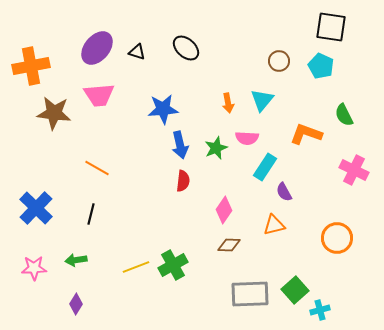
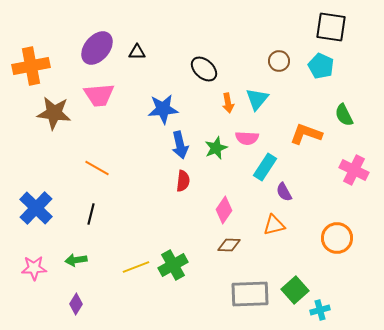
black ellipse: moved 18 px right, 21 px down
black triangle: rotated 18 degrees counterclockwise
cyan triangle: moved 5 px left, 1 px up
